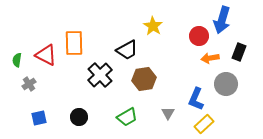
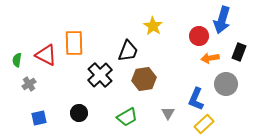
black trapezoid: moved 1 px right, 1 px down; rotated 40 degrees counterclockwise
black circle: moved 4 px up
